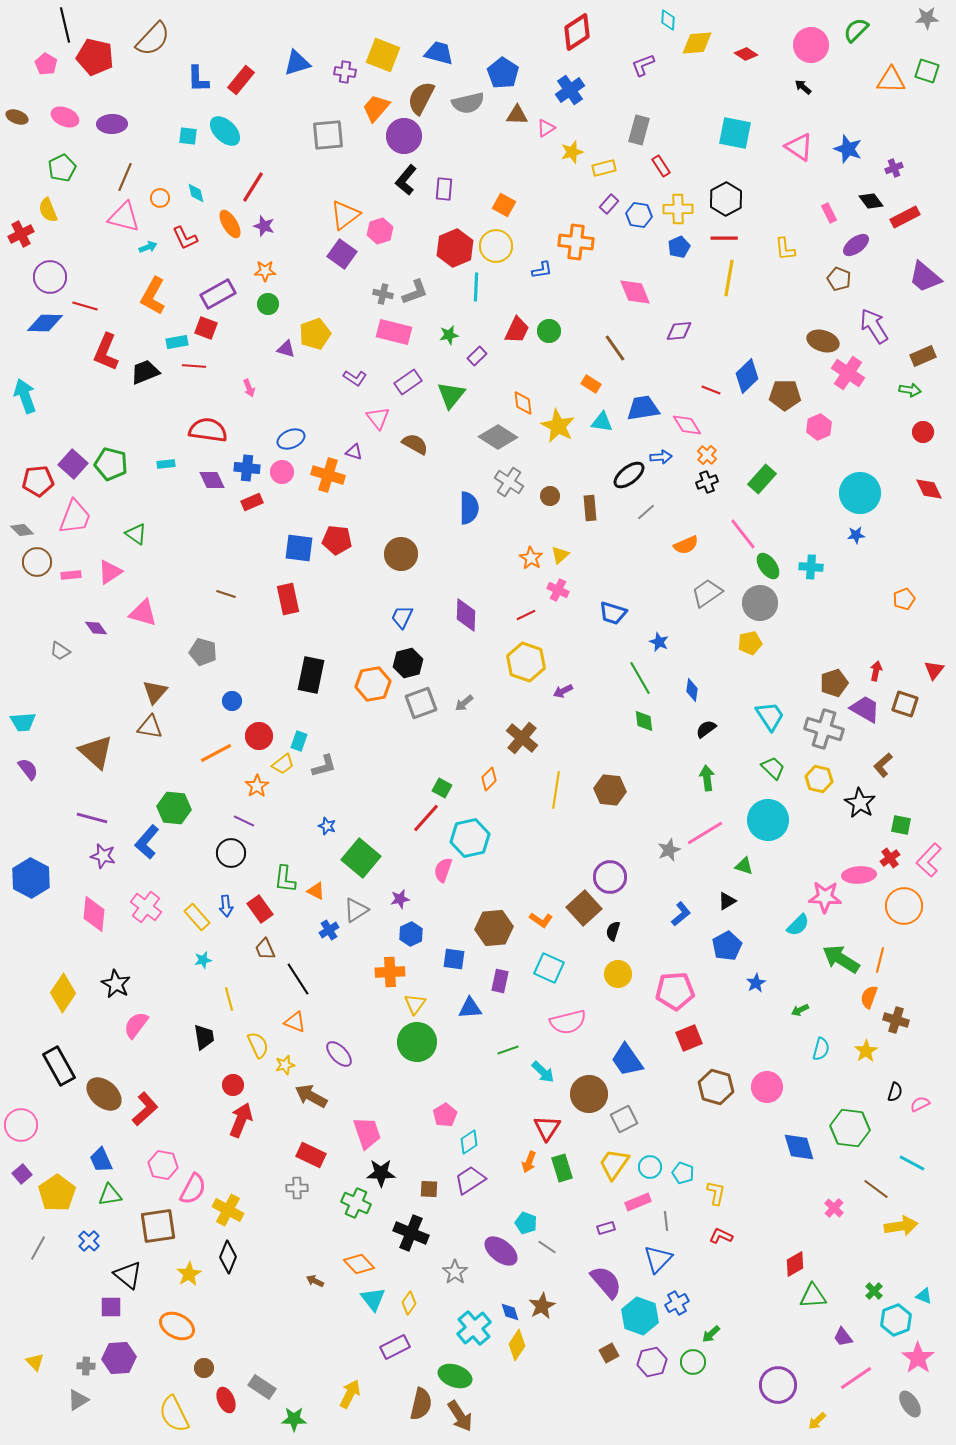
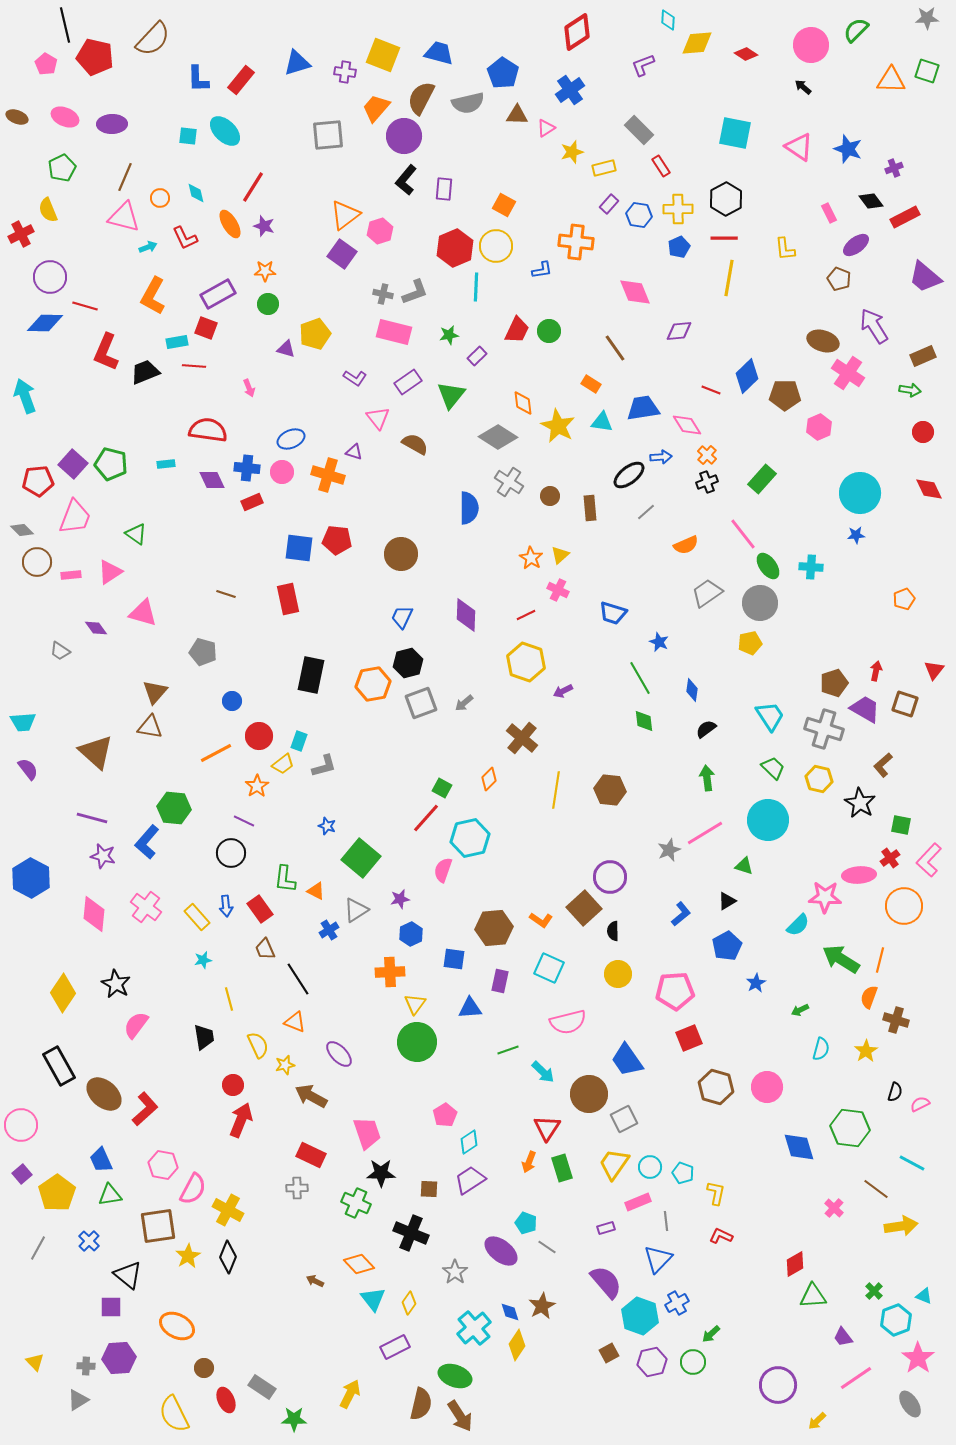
gray rectangle at (639, 130): rotated 60 degrees counterclockwise
black semicircle at (613, 931): rotated 18 degrees counterclockwise
yellow star at (189, 1274): moved 1 px left, 18 px up
